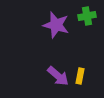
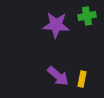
purple star: rotated 12 degrees counterclockwise
yellow rectangle: moved 2 px right, 3 px down
